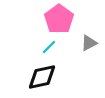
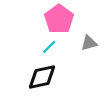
gray triangle: rotated 12 degrees clockwise
